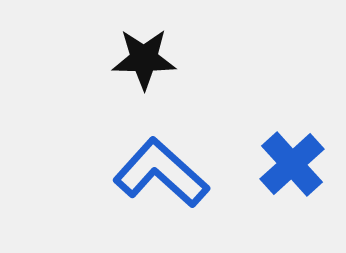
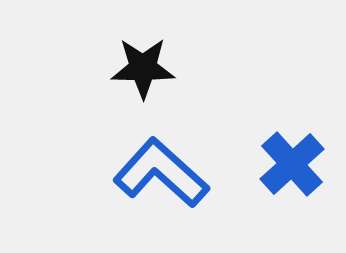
black star: moved 1 px left, 9 px down
